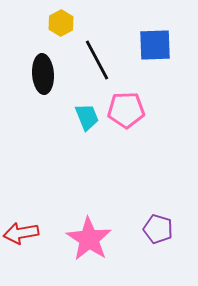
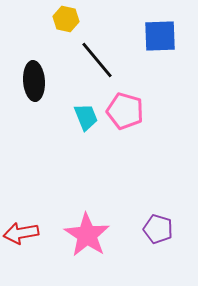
yellow hexagon: moved 5 px right, 4 px up; rotated 20 degrees counterclockwise
blue square: moved 5 px right, 9 px up
black line: rotated 12 degrees counterclockwise
black ellipse: moved 9 px left, 7 px down
pink pentagon: moved 1 px left, 1 px down; rotated 18 degrees clockwise
cyan trapezoid: moved 1 px left
pink star: moved 2 px left, 4 px up
